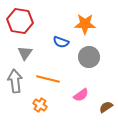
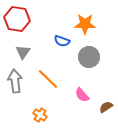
red hexagon: moved 3 px left, 2 px up
blue semicircle: moved 1 px right, 1 px up
gray triangle: moved 2 px left, 1 px up
orange line: rotated 30 degrees clockwise
pink semicircle: moved 1 px right; rotated 84 degrees clockwise
orange cross: moved 10 px down
